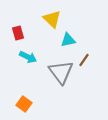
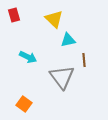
yellow triangle: moved 2 px right
red rectangle: moved 4 px left, 18 px up
brown line: rotated 40 degrees counterclockwise
gray triangle: moved 1 px right, 5 px down
